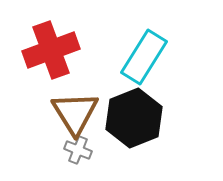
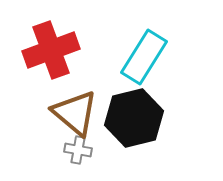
brown triangle: rotated 18 degrees counterclockwise
black hexagon: rotated 8 degrees clockwise
gray cross: rotated 12 degrees counterclockwise
